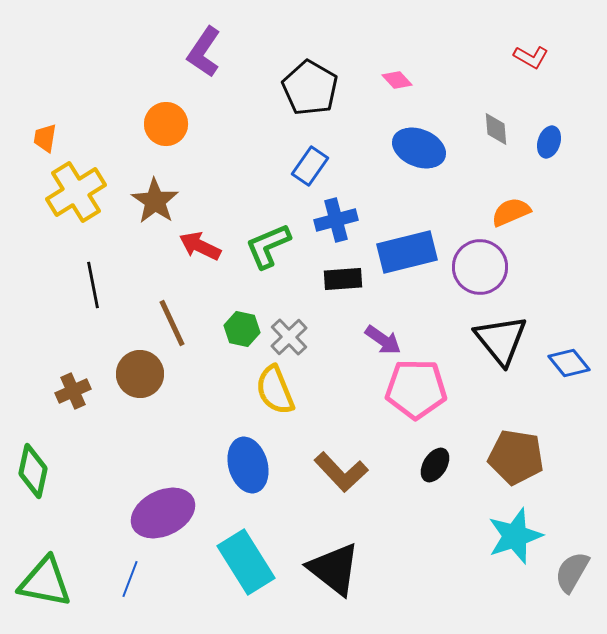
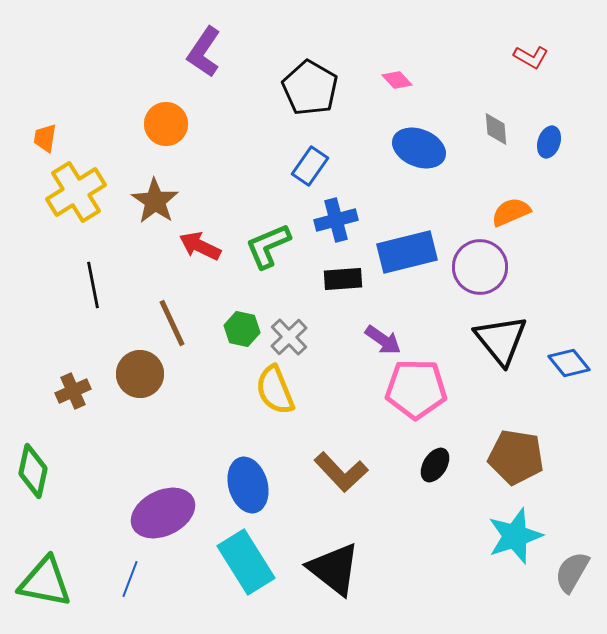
blue ellipse at (248, 465): moved 20 px down
